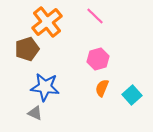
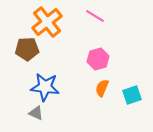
pink line: rotated 12 degrees counterclockwise
brown pentagon: rotated 15 degrees clockwise
cyan square: rotated 24 degrees clockwise
gray triangle: moved 1 px right
